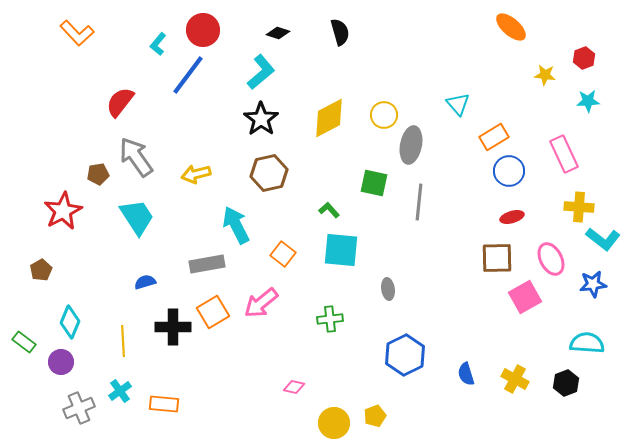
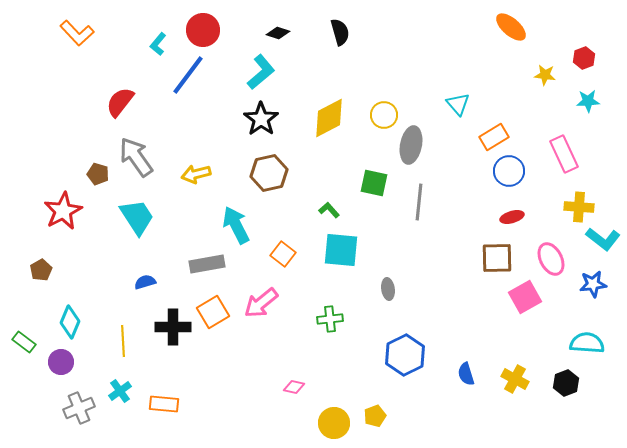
brown pentagon at (98, 174): rotated 25 degrees clockwise
